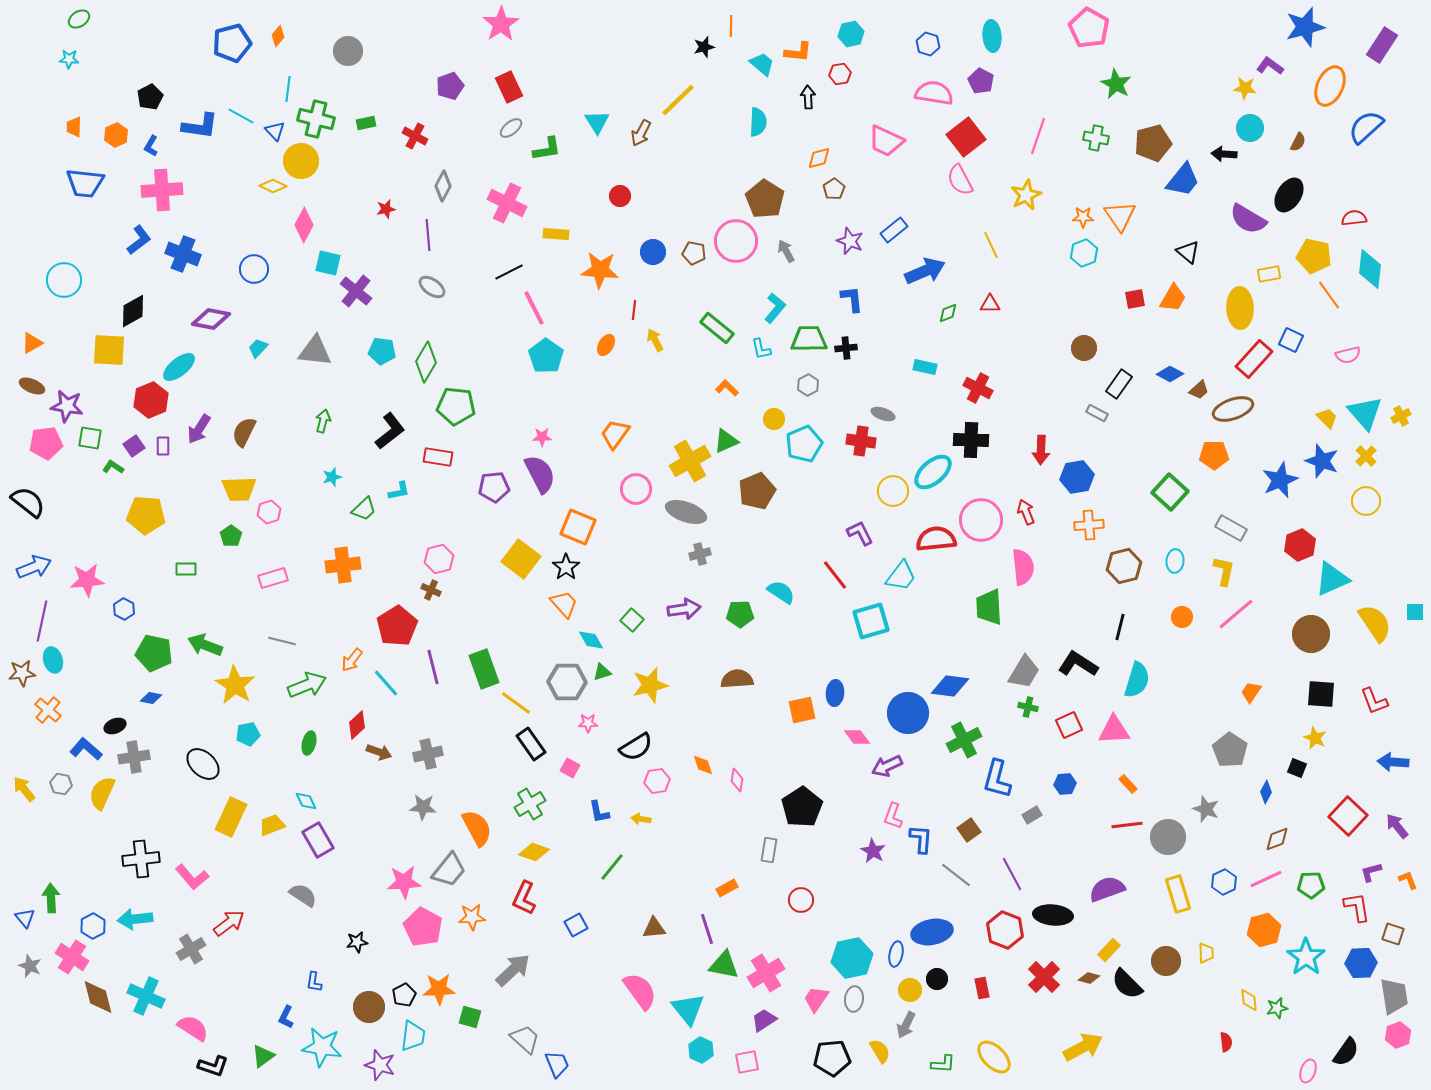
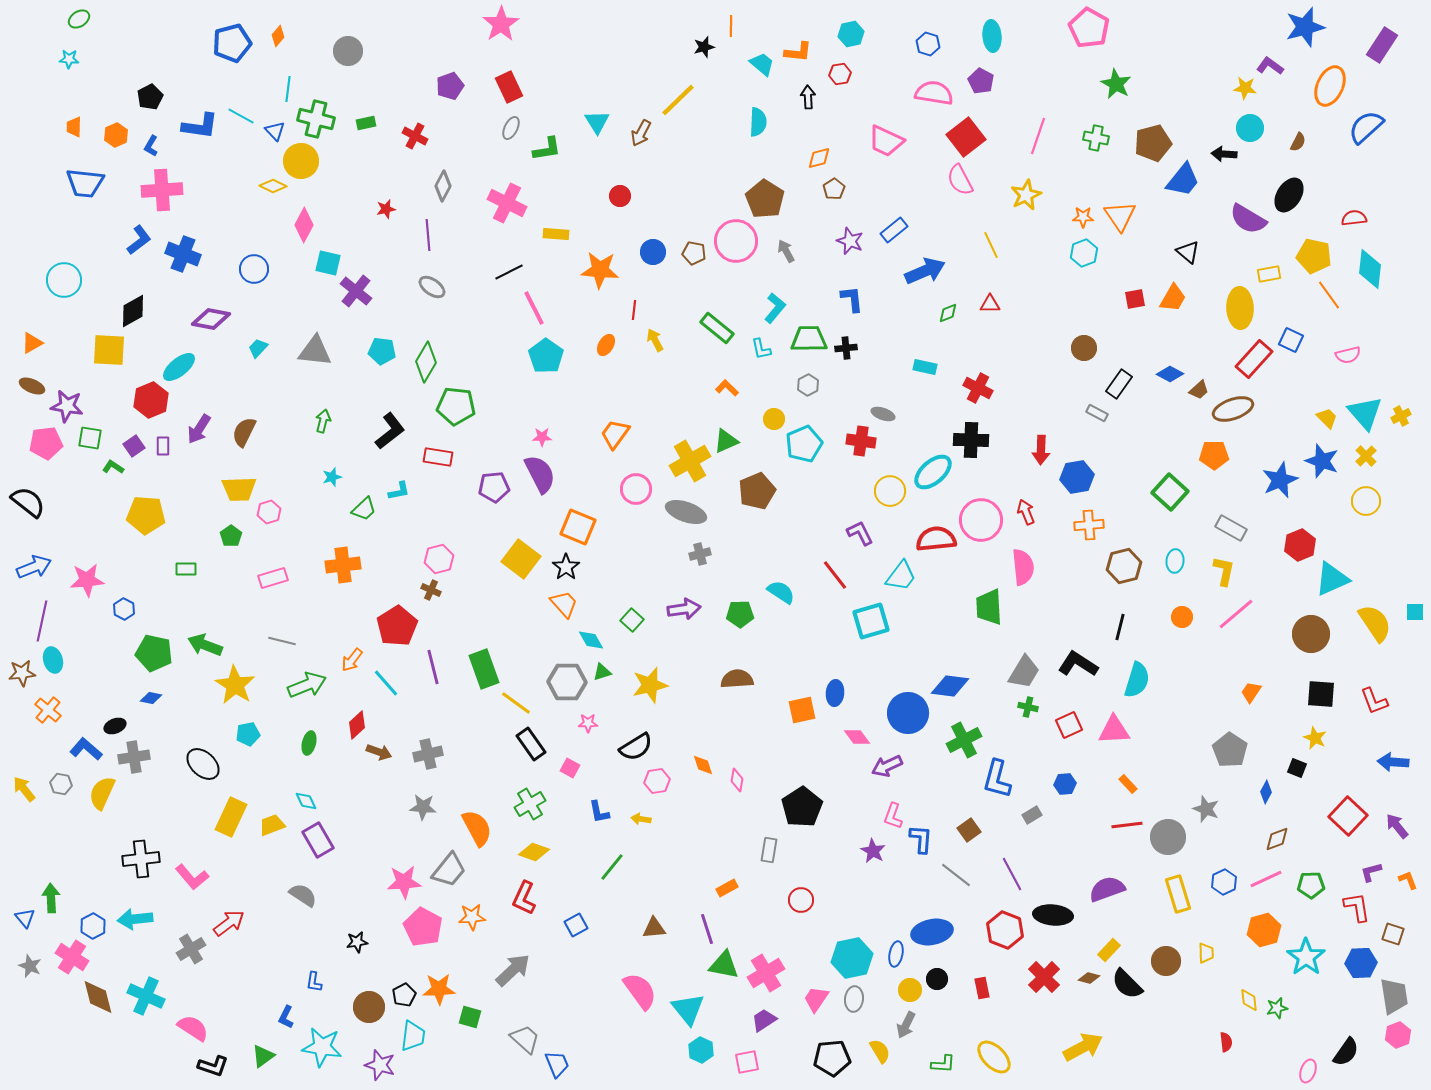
gray ellipse at (511, 128): rotated 25 degrees counterclockwise
yellow circle at (893, 491): moved 3 px left
